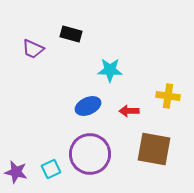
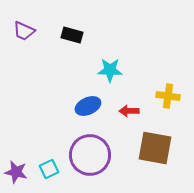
black rectangle: moved 1 px right, 1 px down
purple trapezoid: moved 9 px left, 18 px up
brown square: moved 1 px right, 1 px up
purple circle: moved 1 px down
cyan square: moved 2 px left
